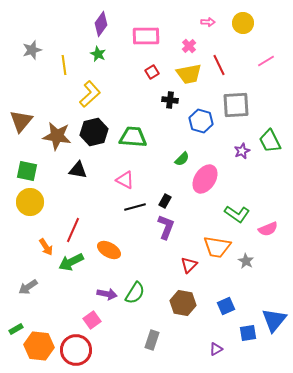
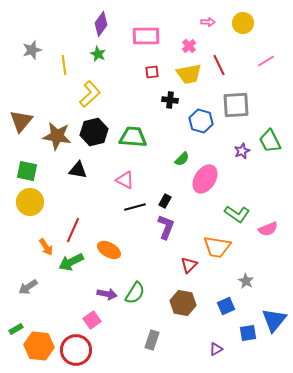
red square at (152, 72): rotated 24 degrees clockwise
gray star at (246, 261): moved 20 px down
